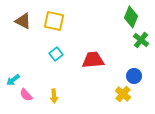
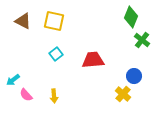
green cross: moved 1 px right
